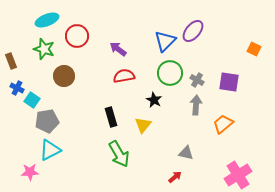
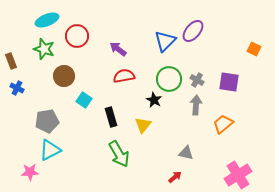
green circle: moved 1 px left, 6 px down
cyan square: moved 52 px right
